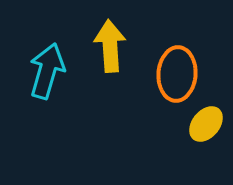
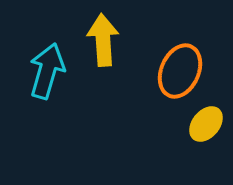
yellow arrow: moved 7 px left, 6 px up
orange ellipse: moved 3 px right, 3 px up; rotated 20 degrees clockwise
